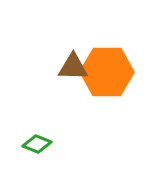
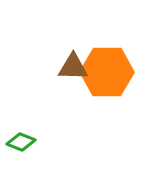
green diamond: moved 16 px left, 2 px up
